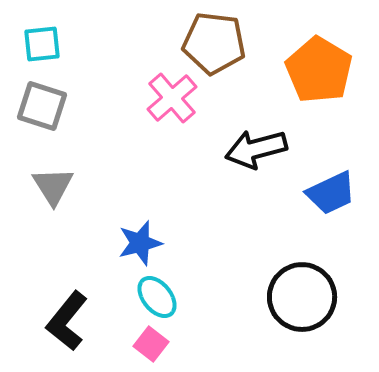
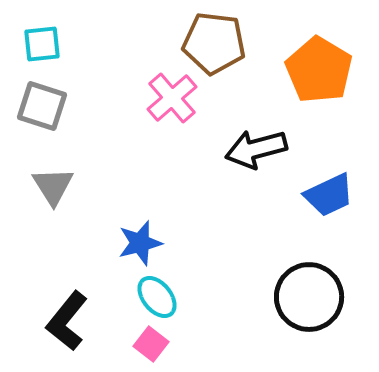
blue trapezoid: moved 2 px left, 2 px down
black circle: moved 7 px right
